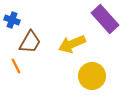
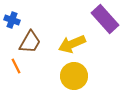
yellow circle: moved 18 px left
